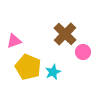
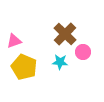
yellow pentagon: moved 4 px left
cyan star: moved 7 px right, 10 px up; rotated 28 degrees clockwise
